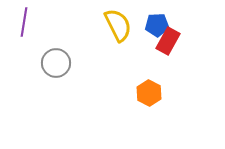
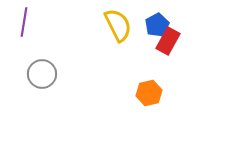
blue pentagon: rotated 25 degrees counterclockwise
gray circle: moved 14 px left, 11 px down
orange hexagon: rotated 20 degrees clockwise
